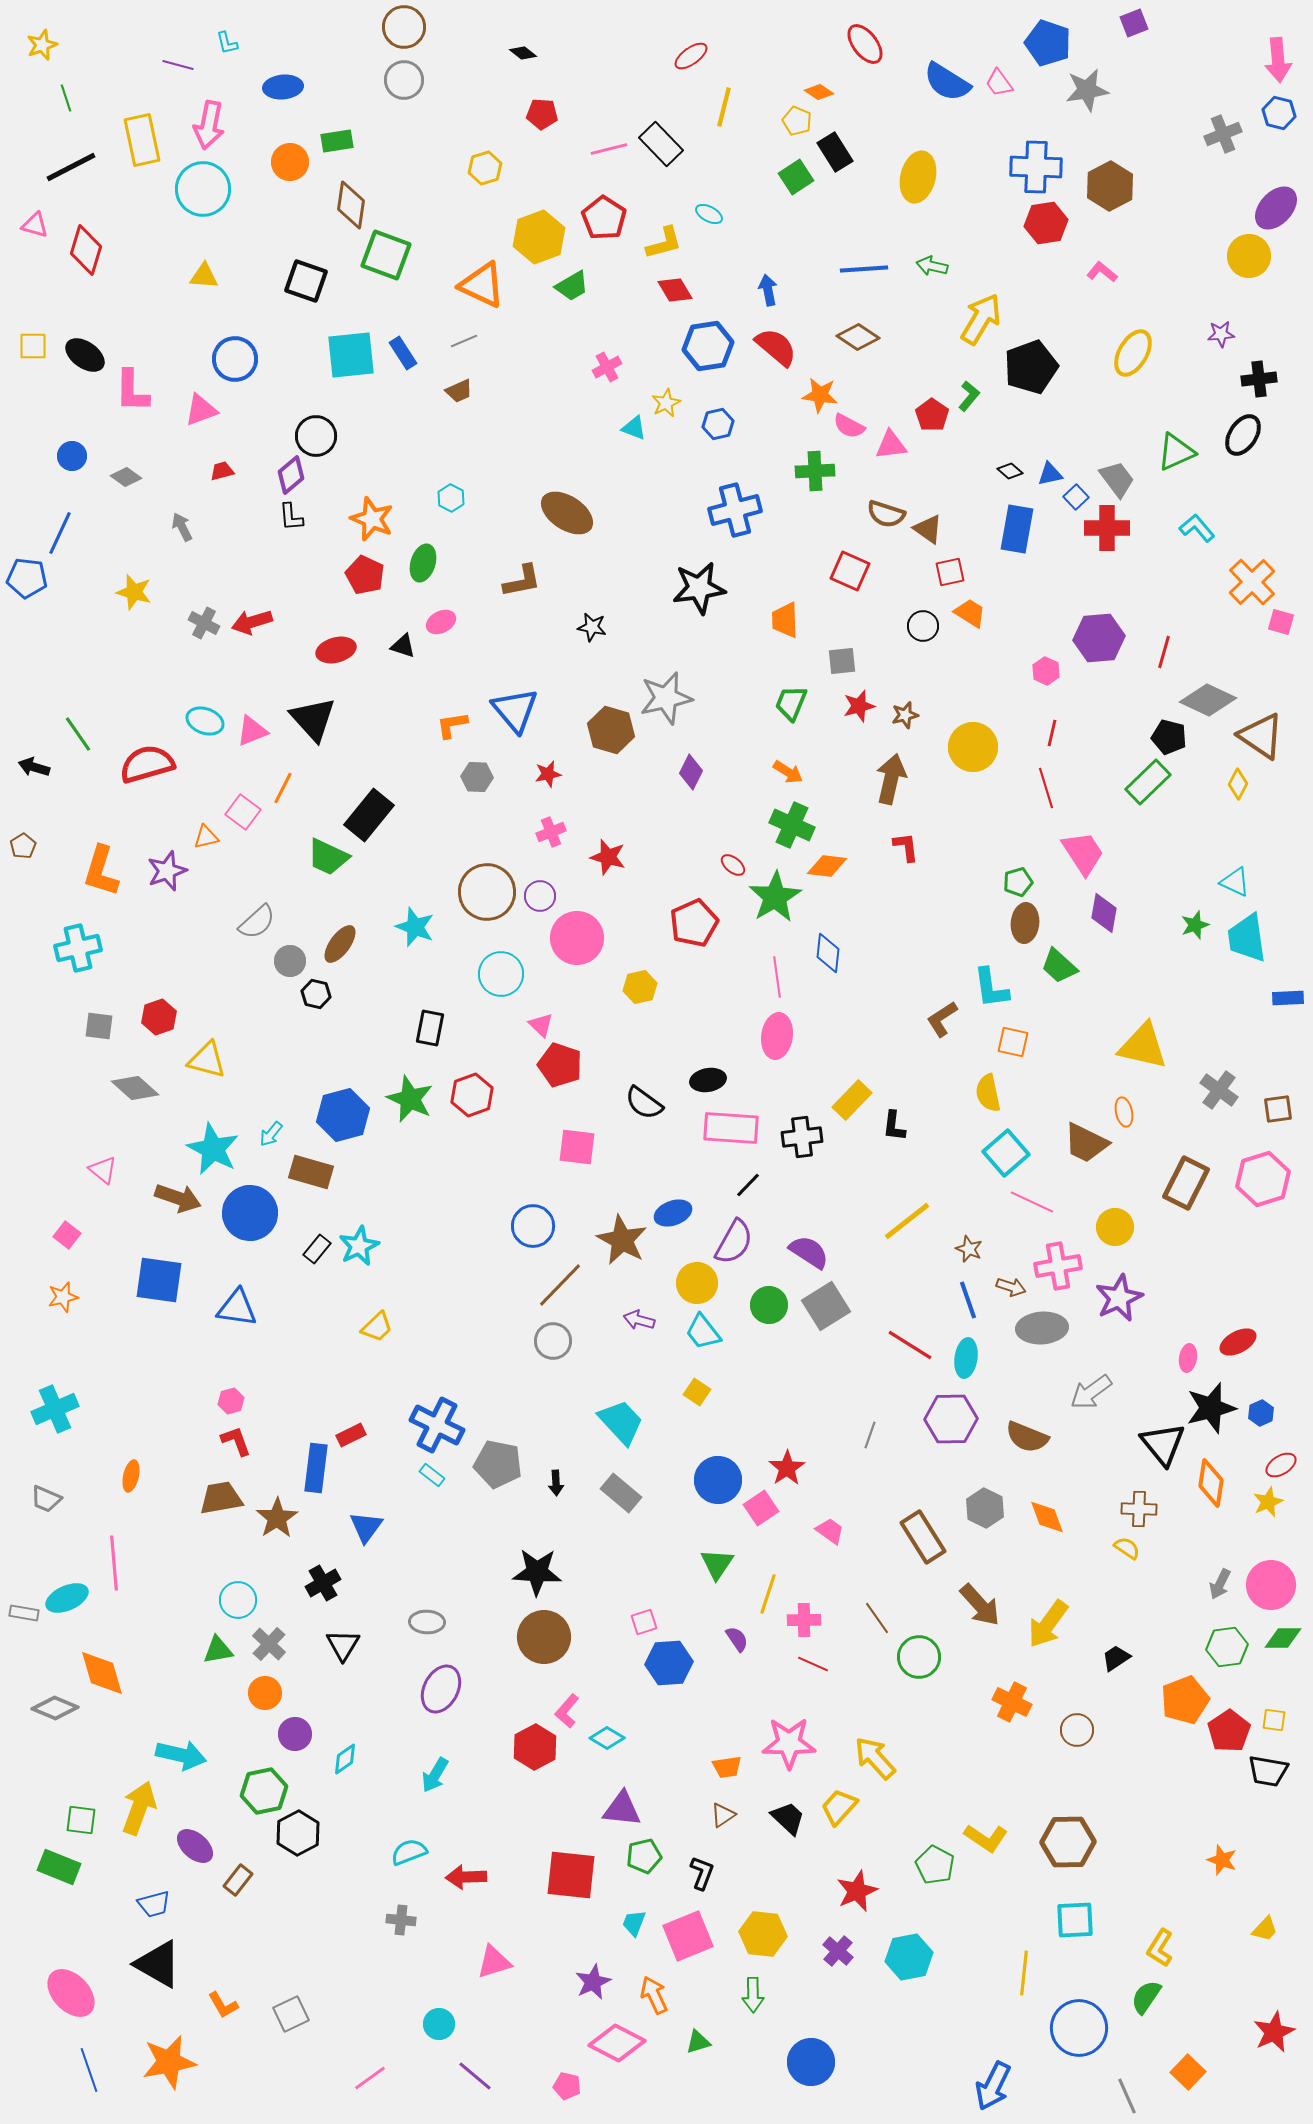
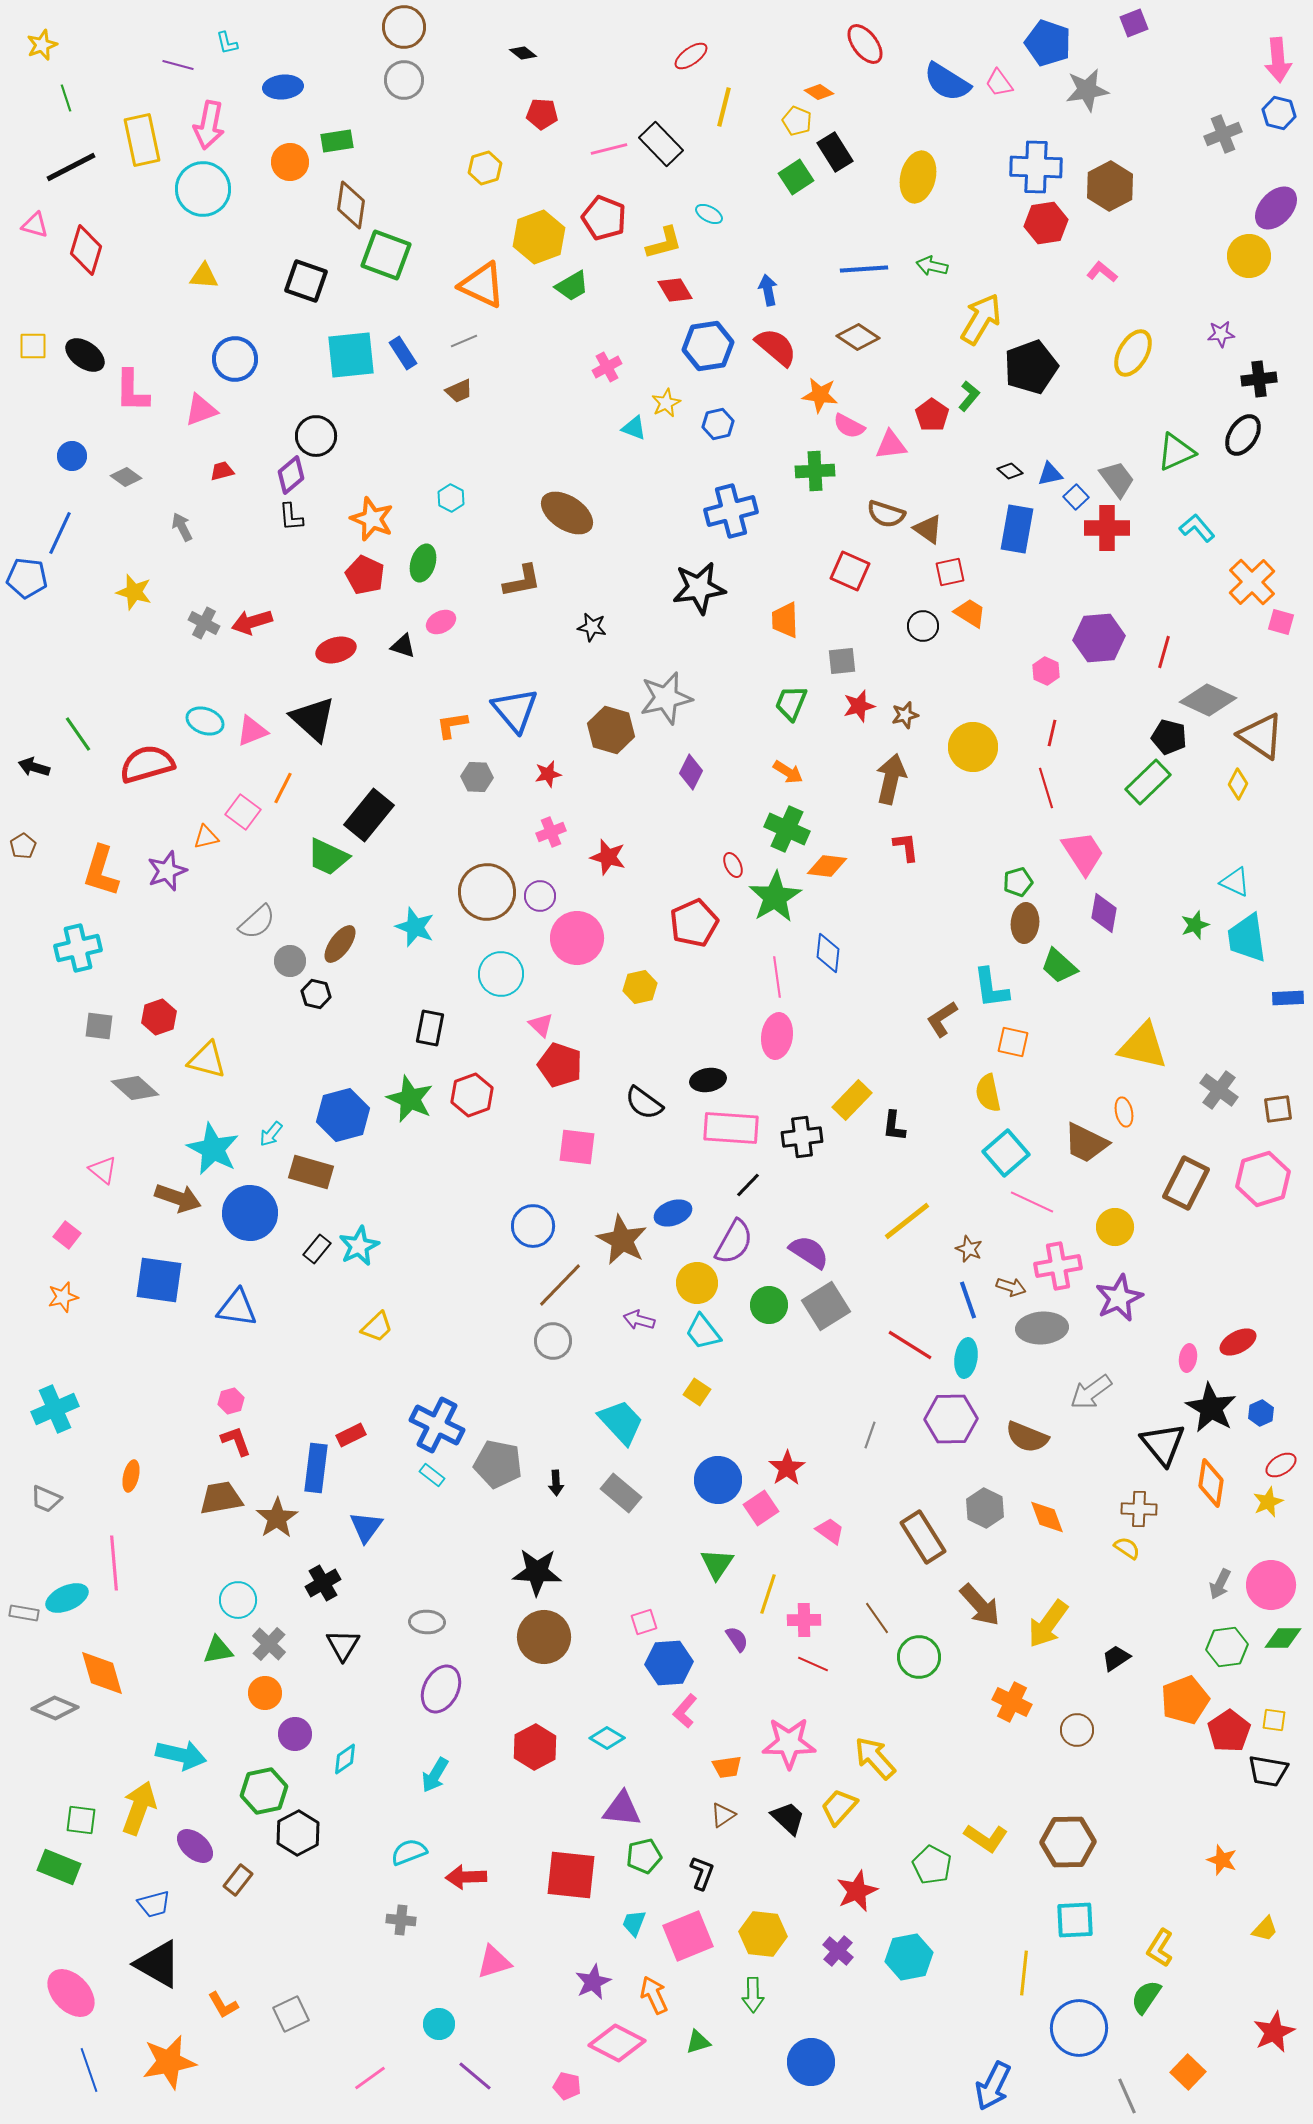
red pentagon at (604, 218): rotated 12 degrees counterclockwise
blue cross at (735, 510): moved 4 px left, 1 px down
black triangle at (313, 719): rotated 6 degrees counterclockwise
green cross at (792, 825): moved 5 px left, 4 px down
red ellipse at (733, 865): rotated 25 degrees clockwise
black star at (1211, 1408): rotated 27 degrees counterclockwise
pink L-shape at (567, 1711): moved 118 px right
green pentagon at (935, 1865): moved 3 px left
